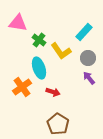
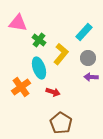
yellow L-shape: moved 3 px down; rotated 105 degrees counterclockwise
purple arrow: moved 2 px right, 1 px up; rotated 48 degrees counterclockwise
orange cross: moved 1 px left
brown pentagon: moved 3 px right, 1 px up
